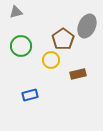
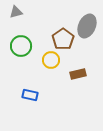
blue rectangle: rotated 28 degrees clockwise
